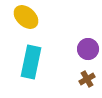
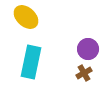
brown cross: moved 3 px left, 6 px up
